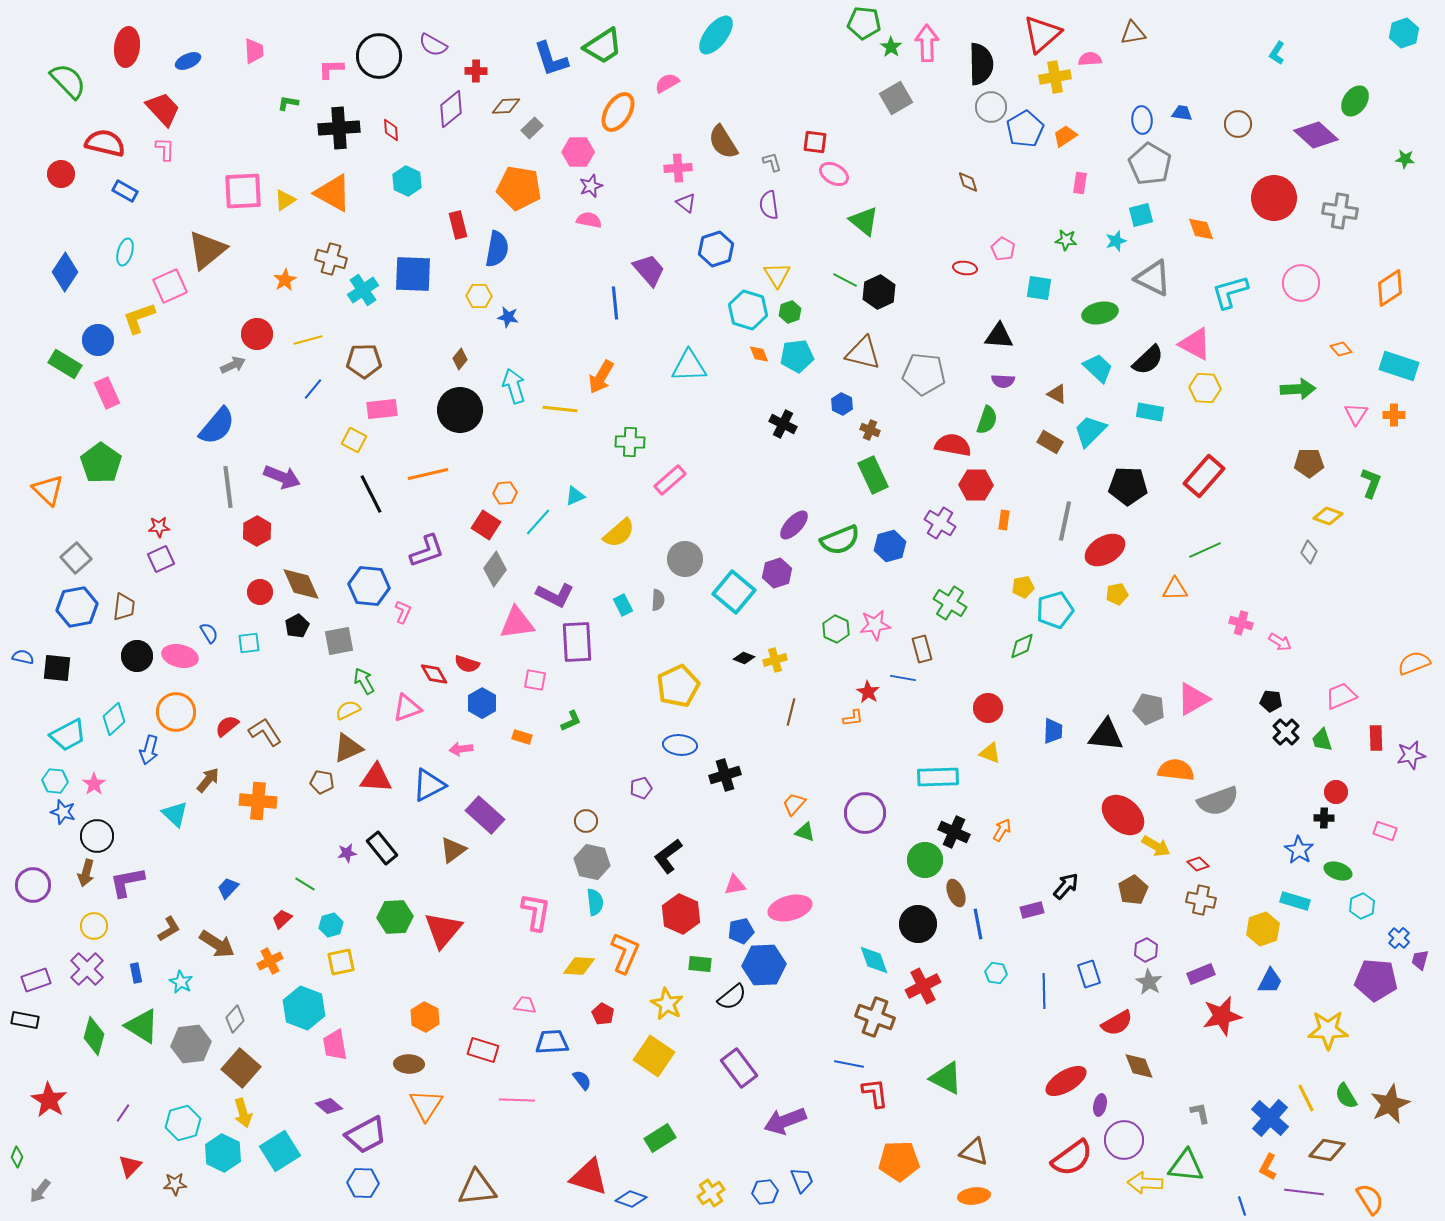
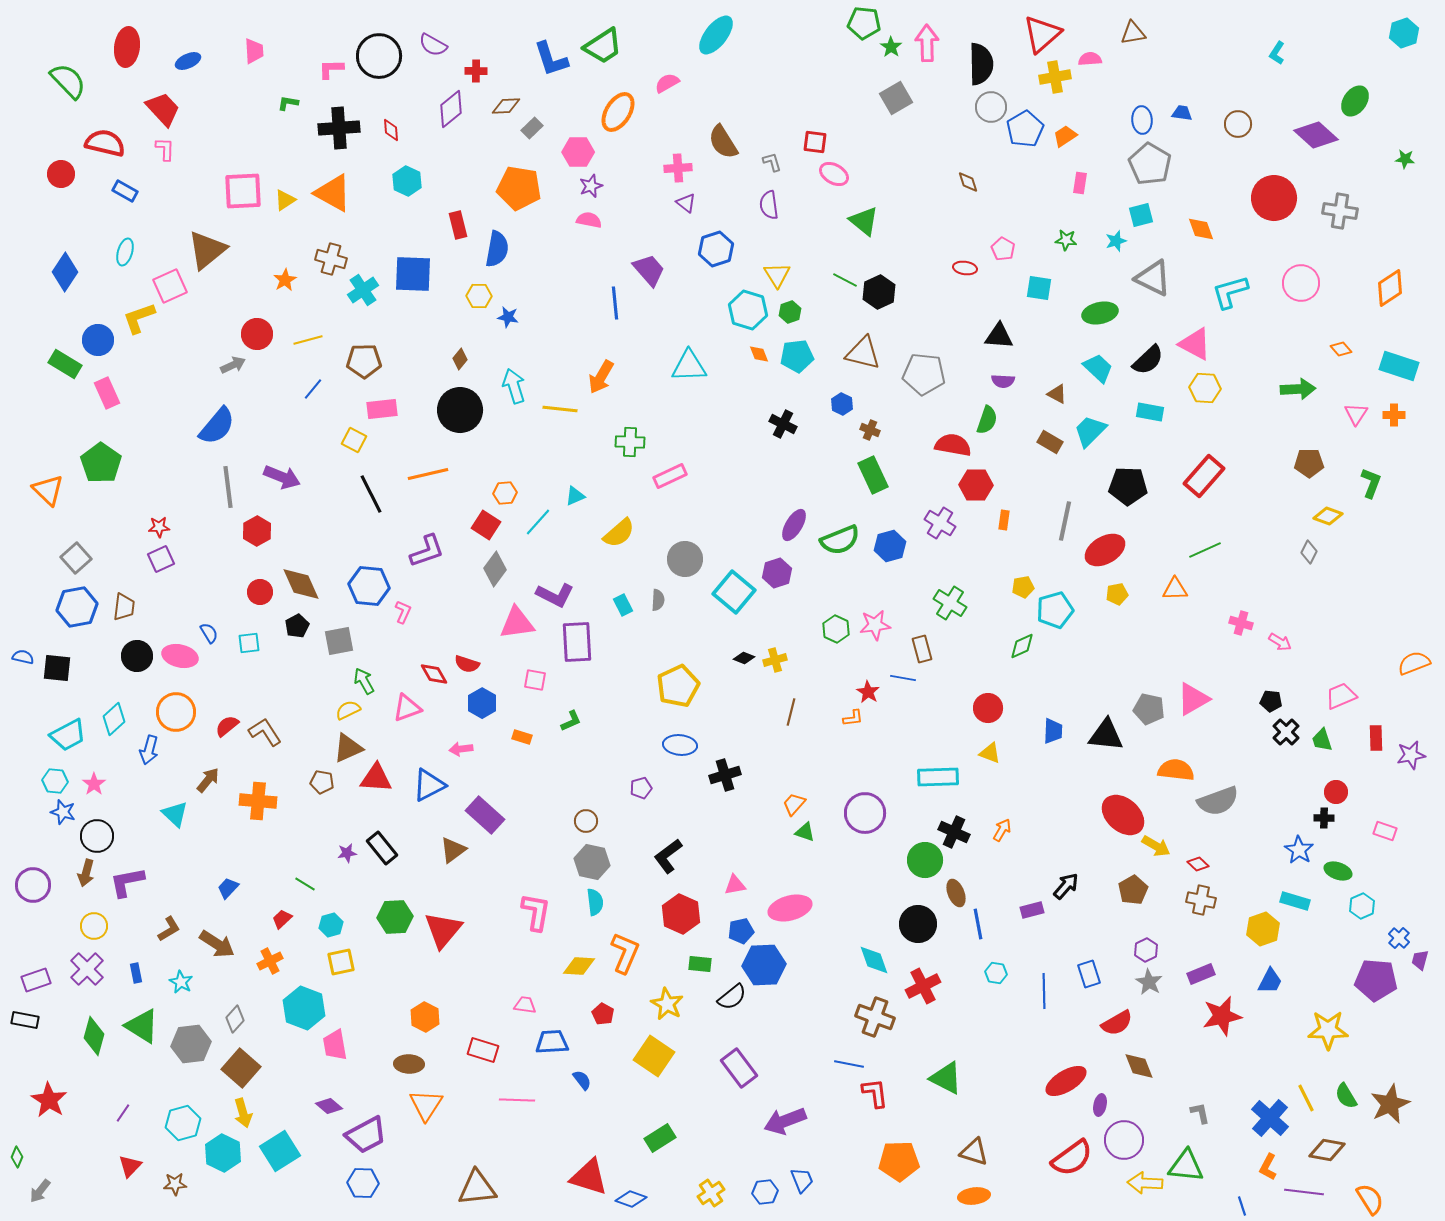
pink rectangle at (670, 480): moved 4 px up; rotated 16 degrees clockwise
purple ellipse at (794, 525): rotated 12 degrees counterclockwise
